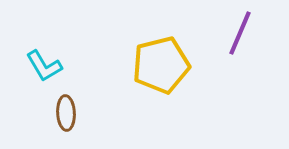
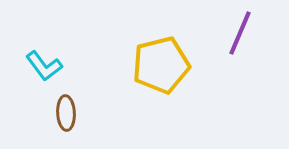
cyan L-shape: rotated 6 degrees counterclockwise
